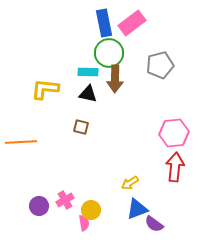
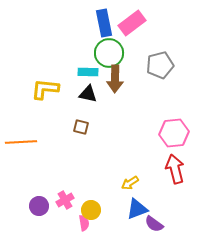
red arrow: moved 2 px down; rotated 20 degrees counterclockwise
